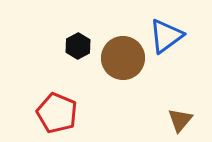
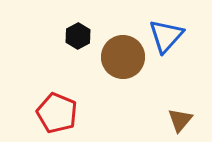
blue triangle: rotated 12 degrees counterclockwise
black hexagon: moved 10 px up
brown circle: moved 1 px up
